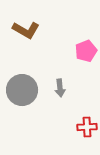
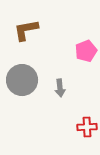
brown L-shape: rotated 140 degrees clockwise
gray circle: moved 10 px up
